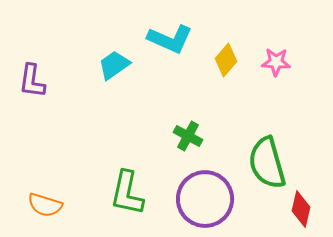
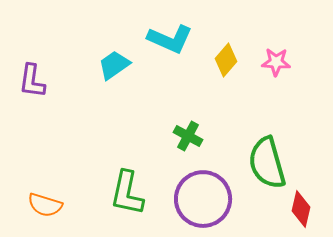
purple circle: moved 2 px left
